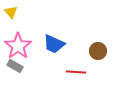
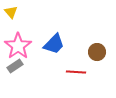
blue trapezoid: rotated 70 degrees counterclockwise
brown circle: moved 1 px left, 1 px down
gray rectangle: rotated 63 degrees counterclockwise
